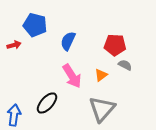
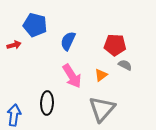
black ellipse: rotated 40 degrees counterclockwise
